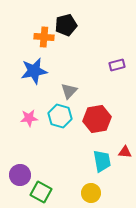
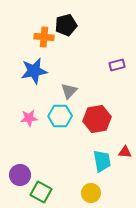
cyan hexagon: rotated 15 degrees counterclockwise
